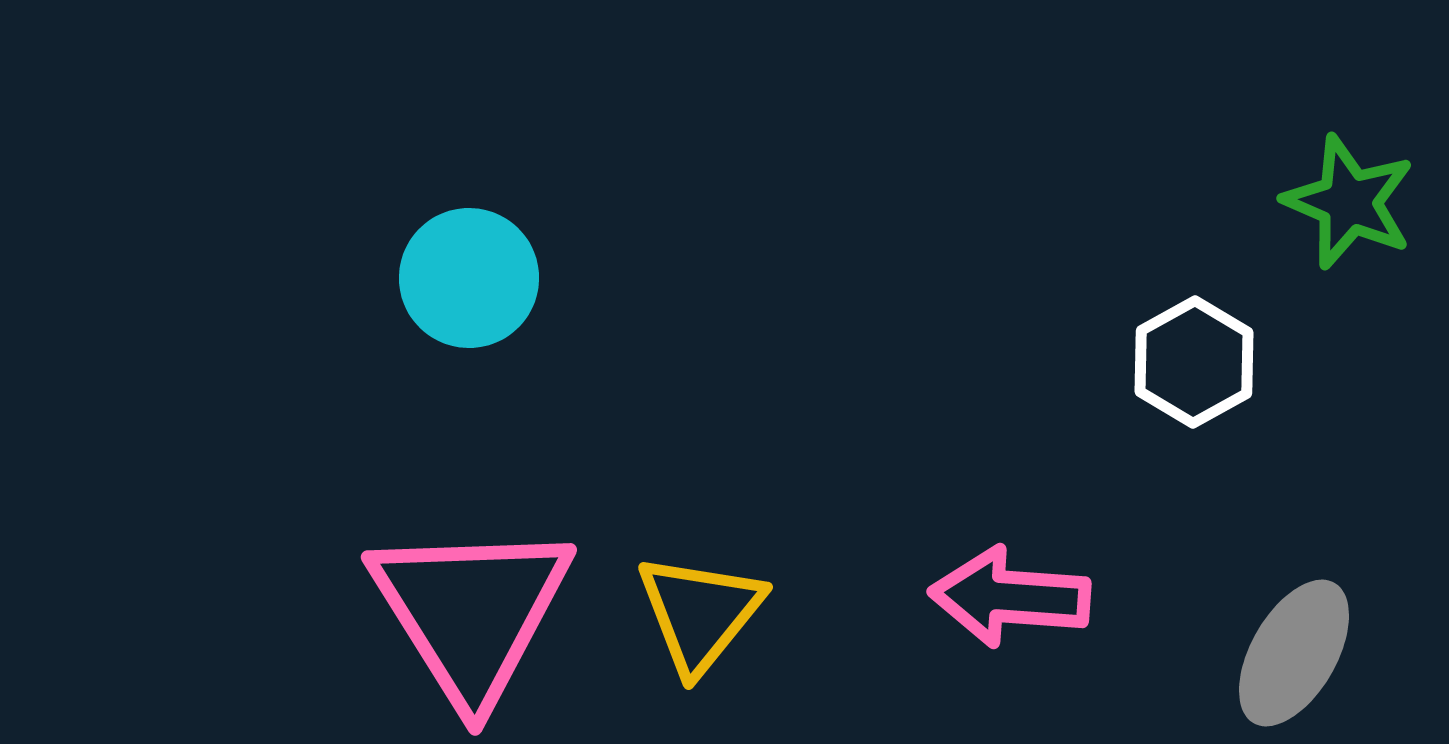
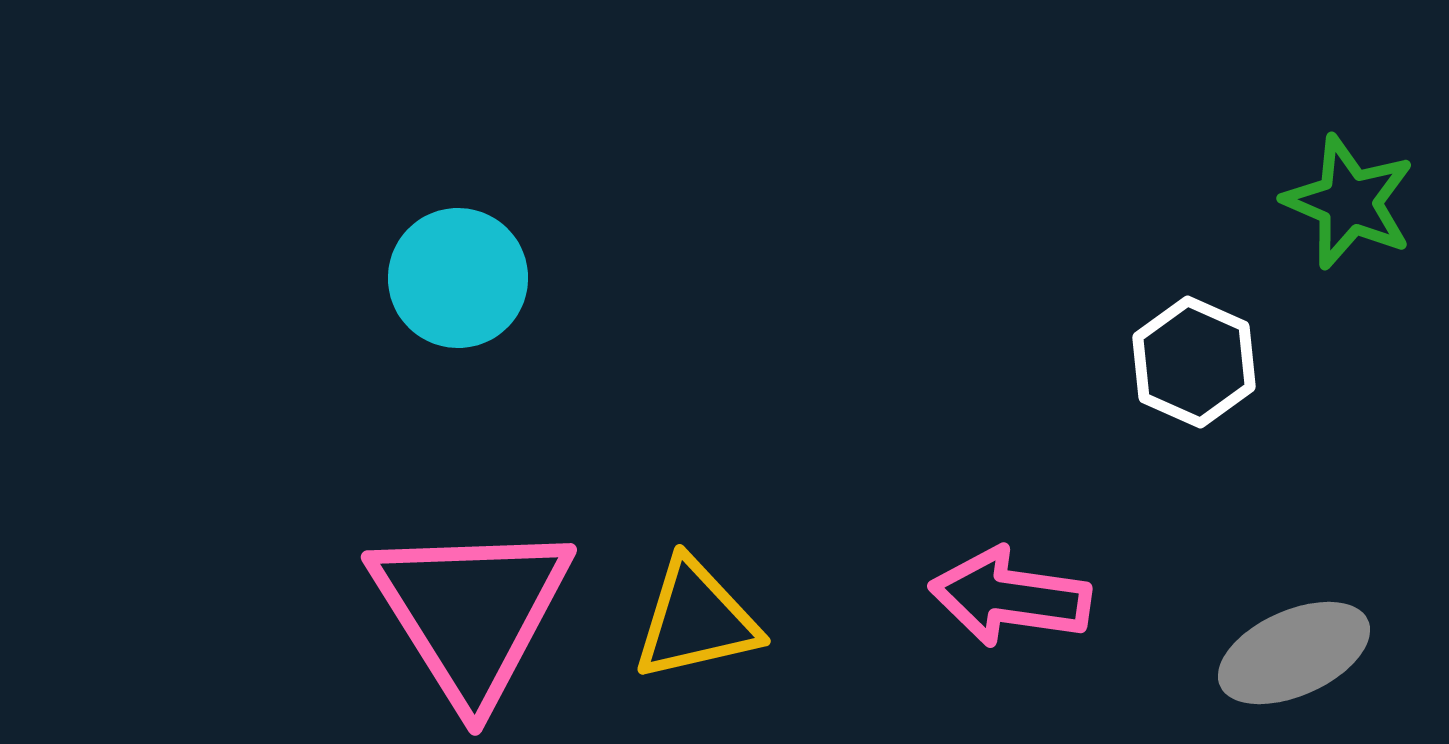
cyan circle: moved 11 px left
white hexagon: rotated 7 degrees counterclockwise
pink arrow: rotated 4 degrees clockwise
yellow triangle: moved 4 px left, 7 px down; rotated 38 degrees clockwise
gray ellipse: rotated 36 degrees clockwise
